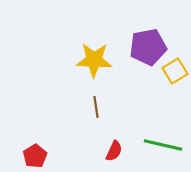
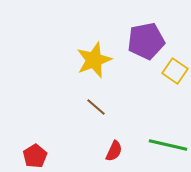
purple pentagon: moved 2 px left, 6 px up
yellow star: rotated 24 degrees counterclockwise
yellow square: rotated 25 degrees counterclockwise
brown line: rotated 40 degrees counterclockwise
green line: moved 5 px right
